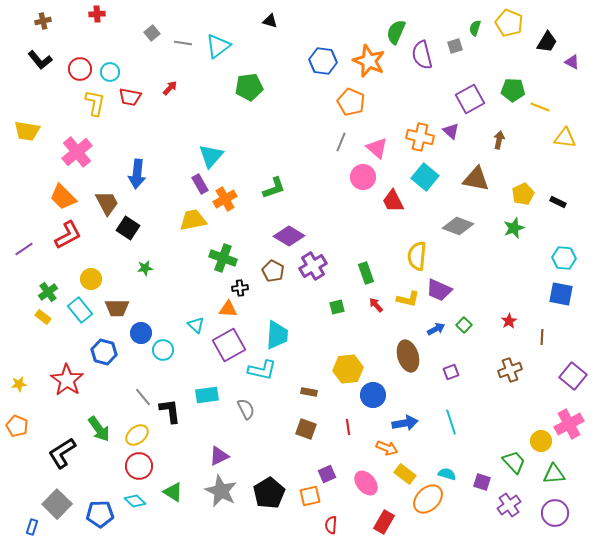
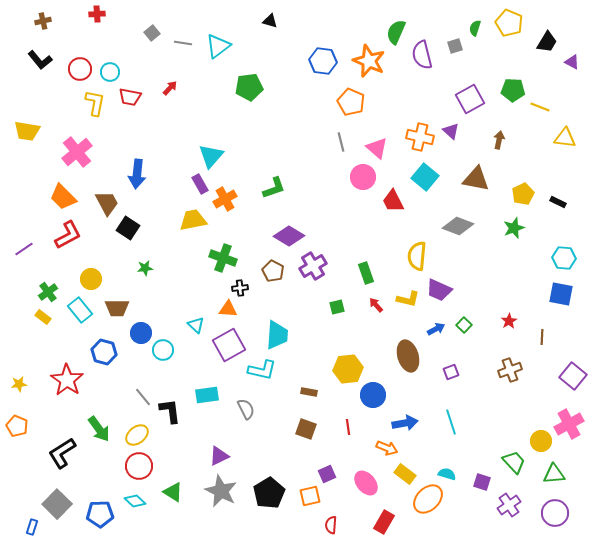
gray line at (341, 142): rotated 36 degrees counterclockwise
